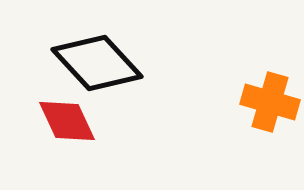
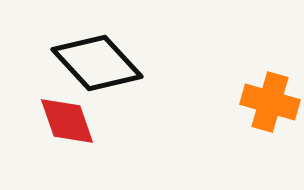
red diamond: rotated 6 degrees clockwise
